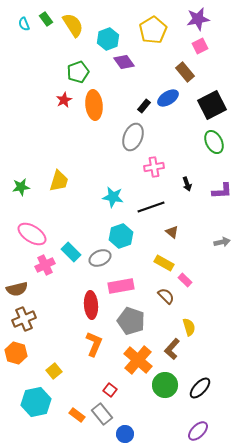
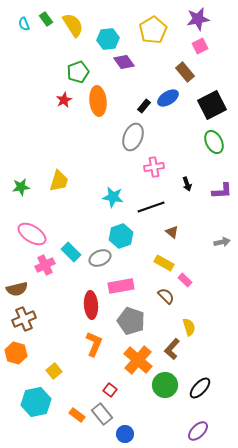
cyan hexagon at (108, 39): rotated 15 degrees clockwise
orange ellipse at (94, 105): moved 4 px right, 4 px up
